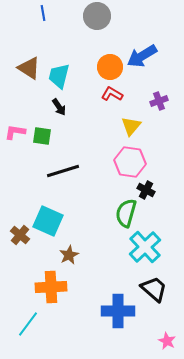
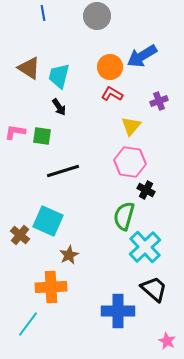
green semicircle: moved 2 px left, 3 px down
